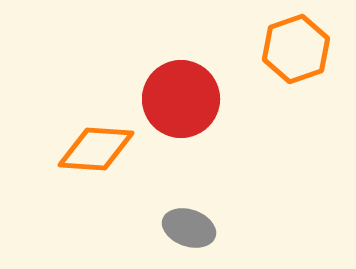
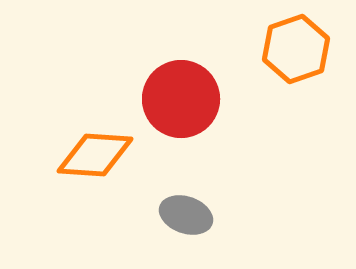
orange diamond: moved 1 px left, 6 px down
gray ellipse: moved 3 px left, 13 px up
